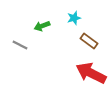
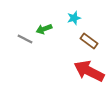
green arrow: moved 2 px right, 3 px down
gray line: moved 5 px right, 6 px up
red arrow: moved 2 px left, 2 px up
